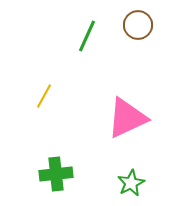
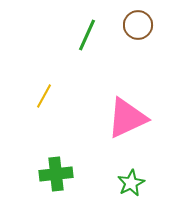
green line: moved 1 px up
